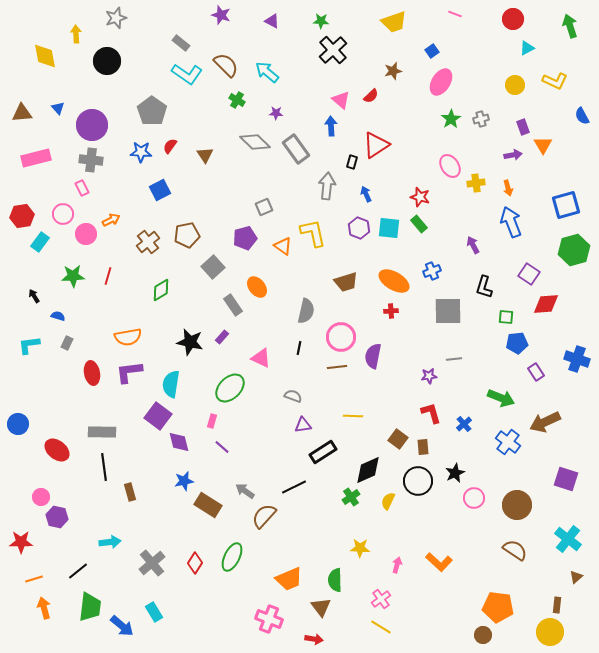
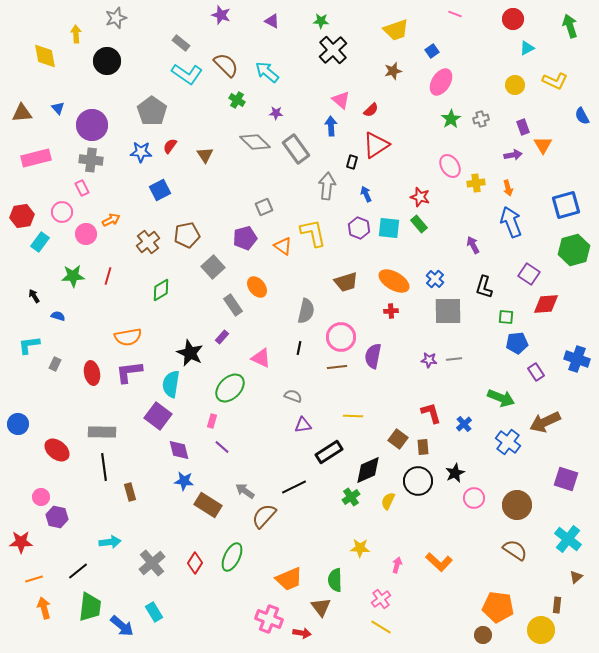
yellow trapezoid at (394, 22): moved 2 px right, 8 px down
red semicircle at (371, 96): moved 14 px down
pink circle at (63, 214): moved 1 px left, 2 px up
blue cross at (432, 271): moved 3 px right, 8 px down; rotated 24 degrees counterclockwise
black star at (190, 342): moved 11 px down; rotated 12 degrees clockwise
gray rectangle at (67, 343): moved 12 px left, 21 px down
purple star at (429, 376): moved 16 px up; rotated 14 degrees clockwise
purple diamond at (179, 442): moved 8 px down
black rectangle at (323, 452): moved 6 px right
blue star at (184, 481): rotated 18 degrees clockwise
yellow circle at (550, 632): moved 9 px left, 2 px up
red arrow at (314, 639): moved 12 px left, 6 px up
